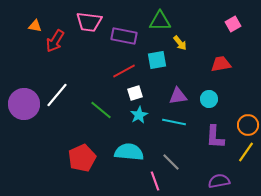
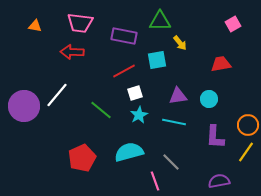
pink trapezoid: moved 9 px left, 1 px down
red arrow: moved 17 px right, 11 px down; rotated 60 degrees clockwise
purple circle: moved 2 px down
cyan semicircle: rotated 20 degrees counterclockwise
